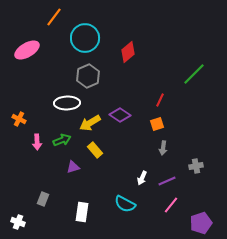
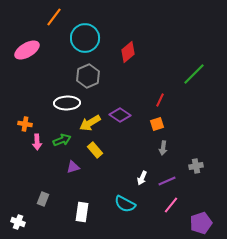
orange cross: moved 6 px right, 5 px down; rotated 16 degrees counterclockwise
